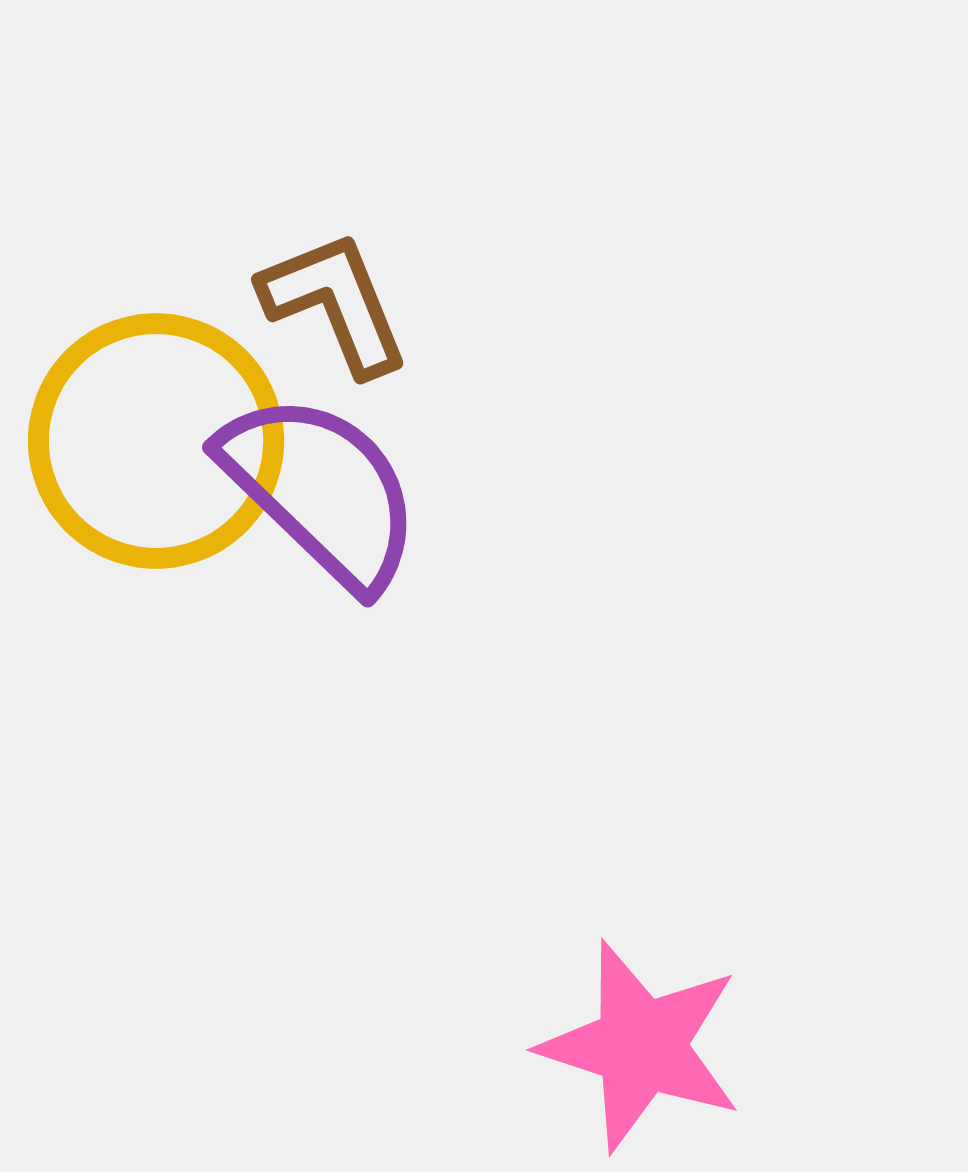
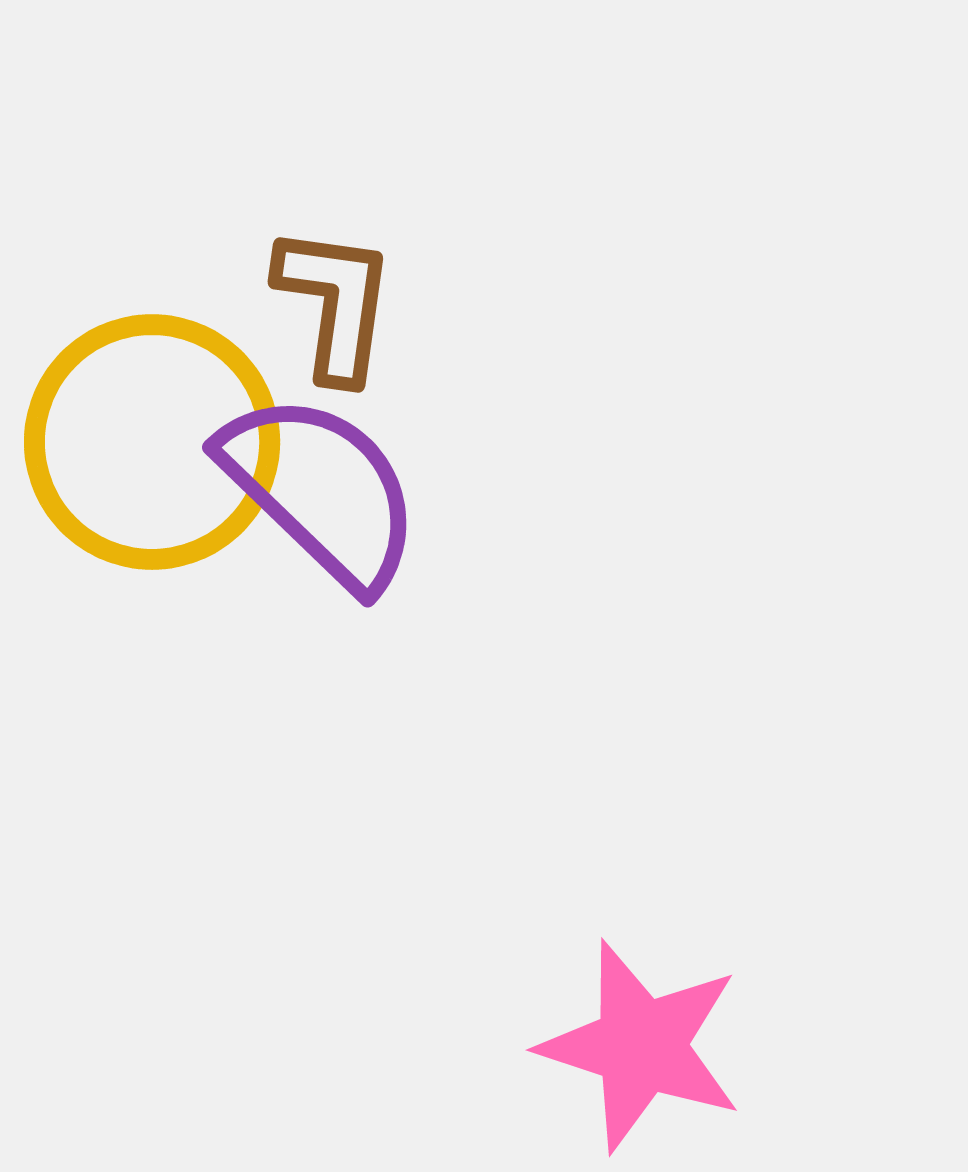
brown L-shape: rotated 30 degrees clockwise
yellow circle: moved 4 px left, 1 px down
